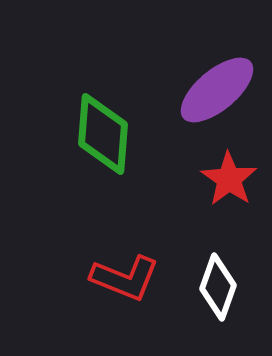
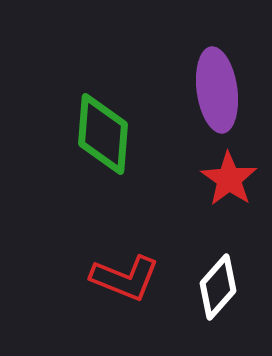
purple ellipse: rotated 58 degrees counterclockwise
white diamond: rotated 22 degrees clockwise
